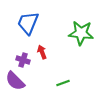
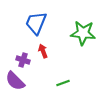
blue trapezoid: moved 8 px right
green star: moved 2 px right
red arrow: moved 1 px right, 1 px up
